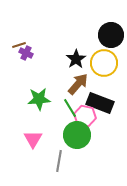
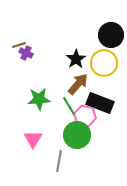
green line: moved 1 px left, 2 px up
